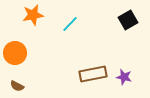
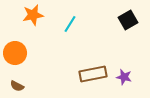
cyan line: rotated 12 degrees counterclockwise
